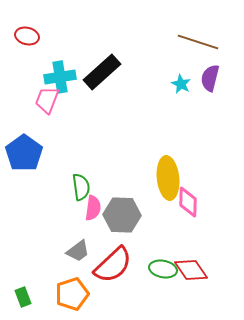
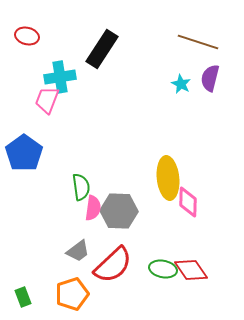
black rectangle: moved 23 px up; rotated 15 degrees counterclockwise
gray hexagon: moved 3 px left, 4 px up
